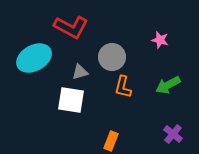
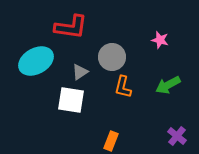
red L-shape: rotated 20 degrees counterclockwise
cyan ellipse: moved 2 px right, 3 px down
gray triangle: rotated 18 degrees counterclockwise
purple cross: moved 4 px right, 2 px down
